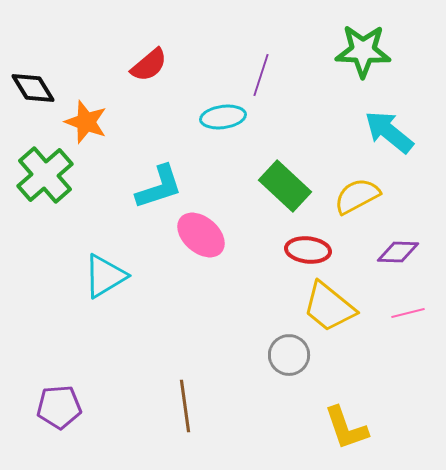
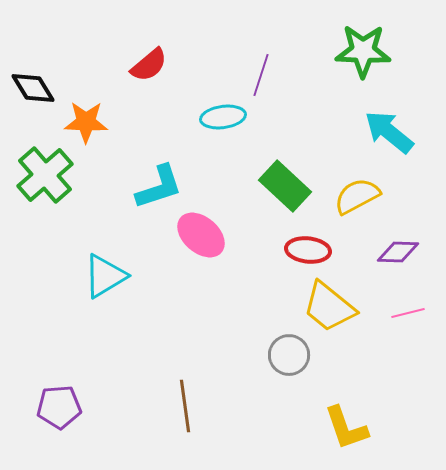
orange star: rotated 18 degrees counterclockwise
